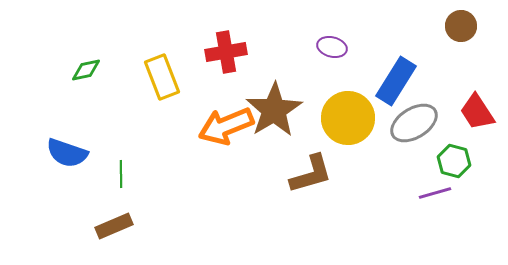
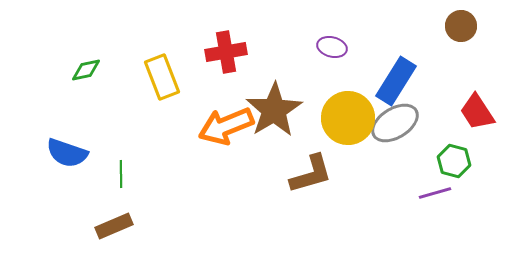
gray ellipse: moved 19 px left
